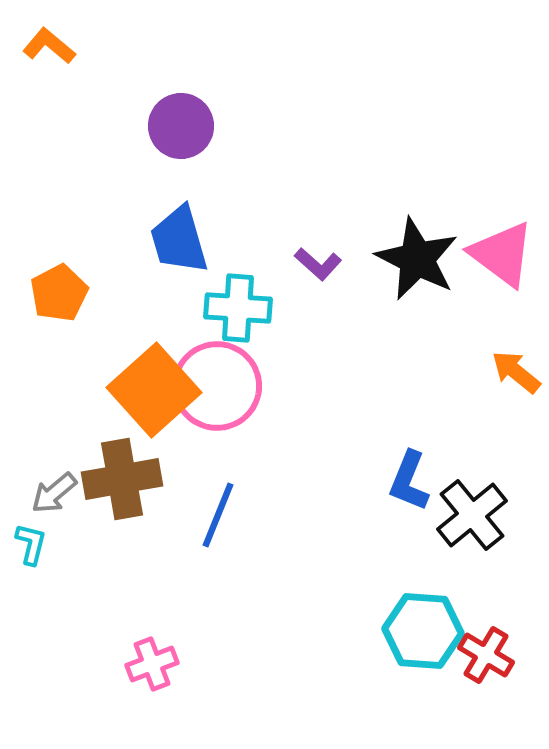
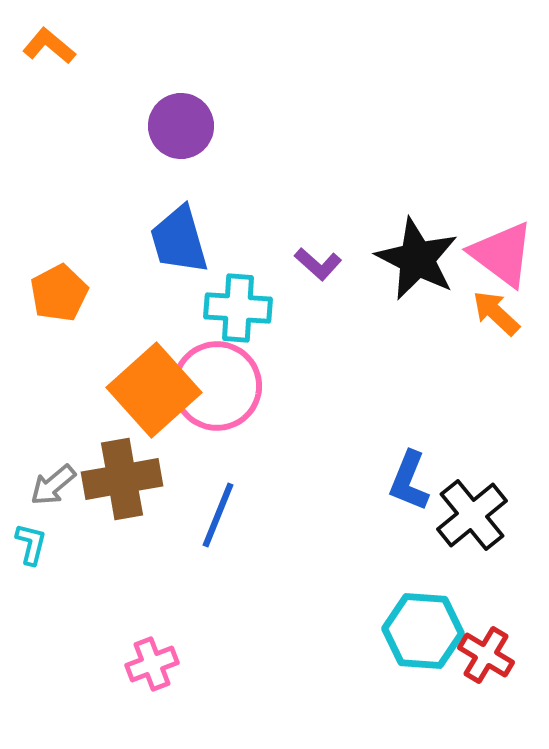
orange arrow: moved 20 px left, 59 px up; rotated 4 degrees clockwise
gray arrow: moved 1 px left, 8 px up
